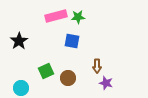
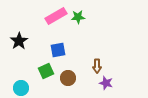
pink rectangle: rotated 15 degrees counterclockwise
blue square: moved 14 px left, 9 px down; rotated 21 degrees counterclockwise
